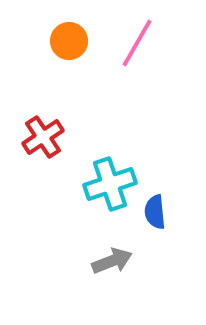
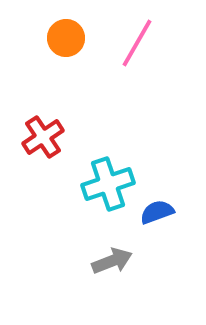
orange circle: moved 3 px left, 3 px up
cyan cross: moved 2 px left
blue semicircle: moved 2 px right; rotated 76 degrees clockwise
